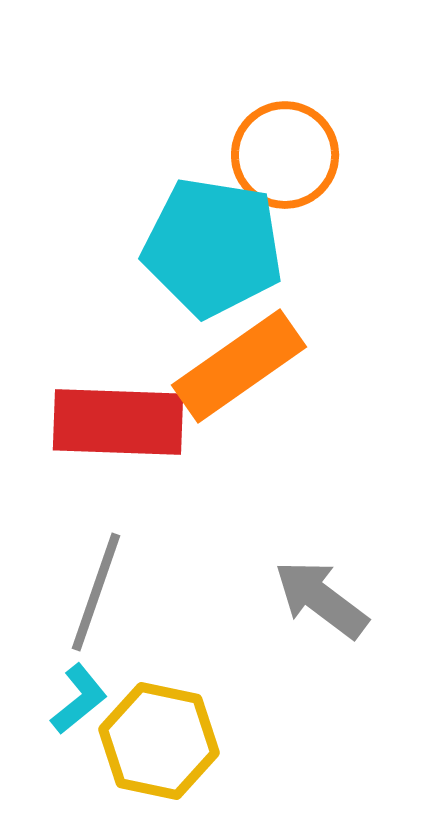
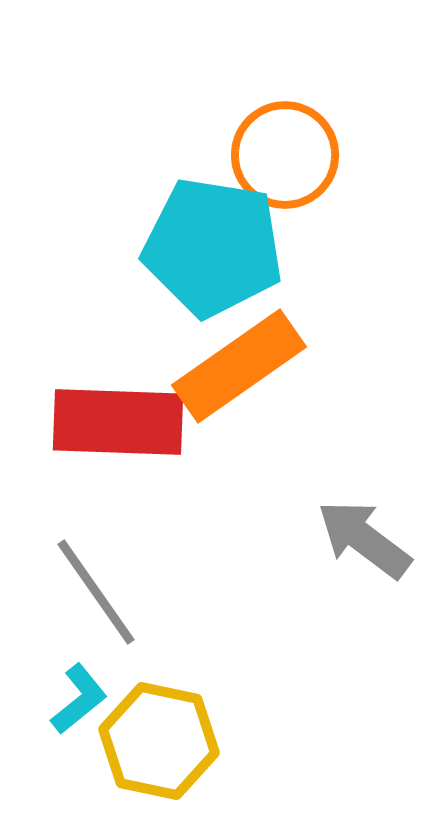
gray line: rotated 54 degrees counterclockwise
gray arrow: moved 43 px right, 60 px up
